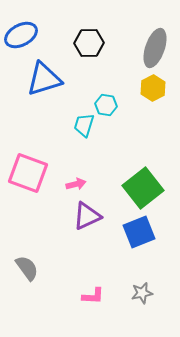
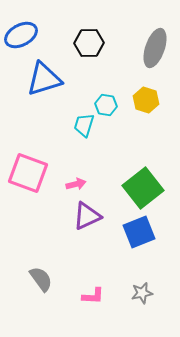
yellow hexagon: moved 7 px left, 12 px down; rotated 15 degrees counterclockwise
gray semicircle: moved 14 px right, 11 px down
